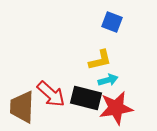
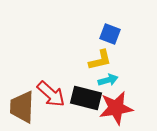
blue square: moved 2 px left, 12 px down
